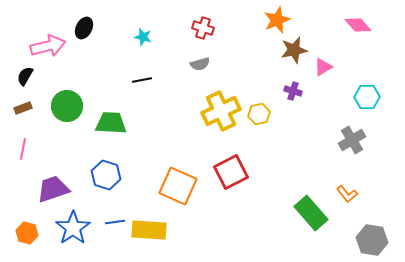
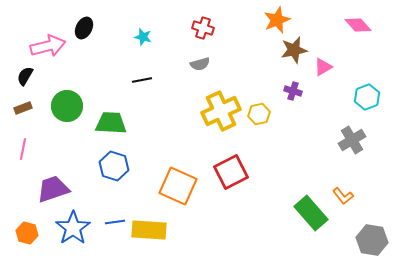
cyan hexagon: rotated 20 degrees counterclockwise
blue hexagon: moved 8 px right, 9 px up
orange L-shape: moved 4 px left, 2 px down
